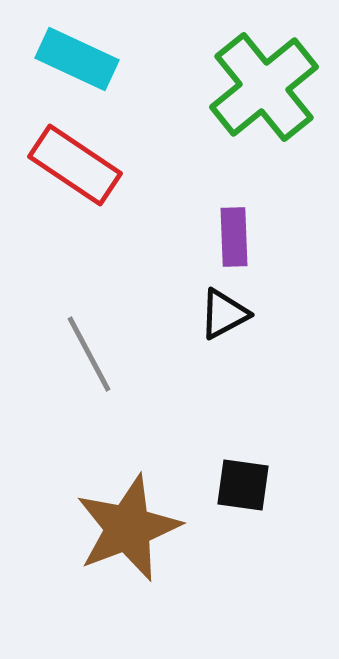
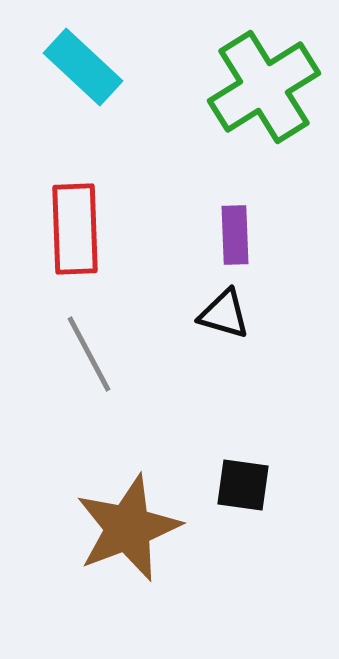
cyan rectangle: moved 6 px right, 8 px down; rotated 18 degrees clockwise
green cross: rotated 7 degrees clockwise
red rectangle: moved 64 px down; rotated 54 degrees clockwise
purple rectangle: moved 1 px right, 2 px up
black triangle: rotated 44 degrees clockwise
